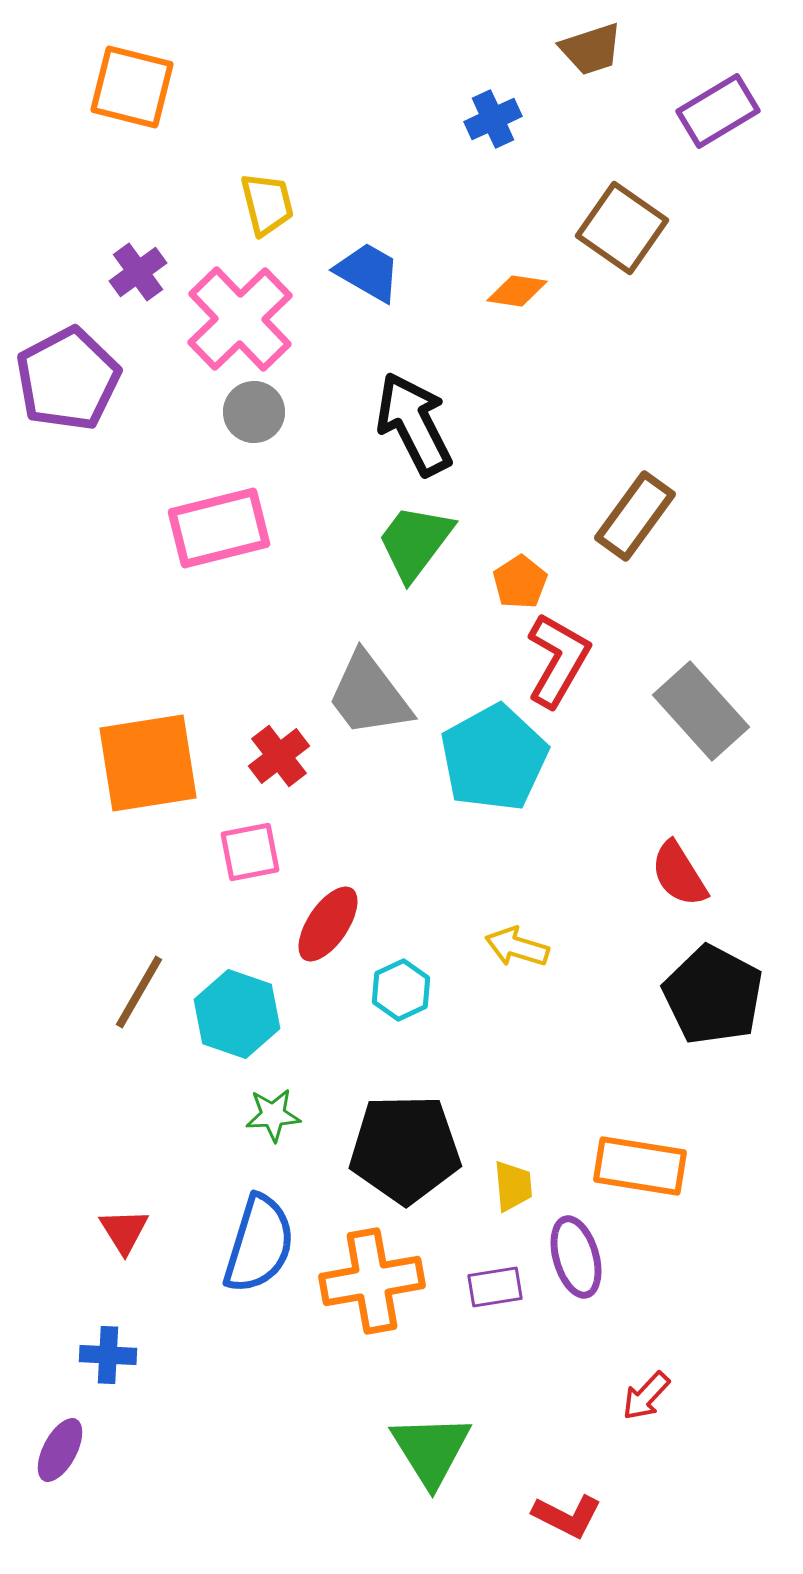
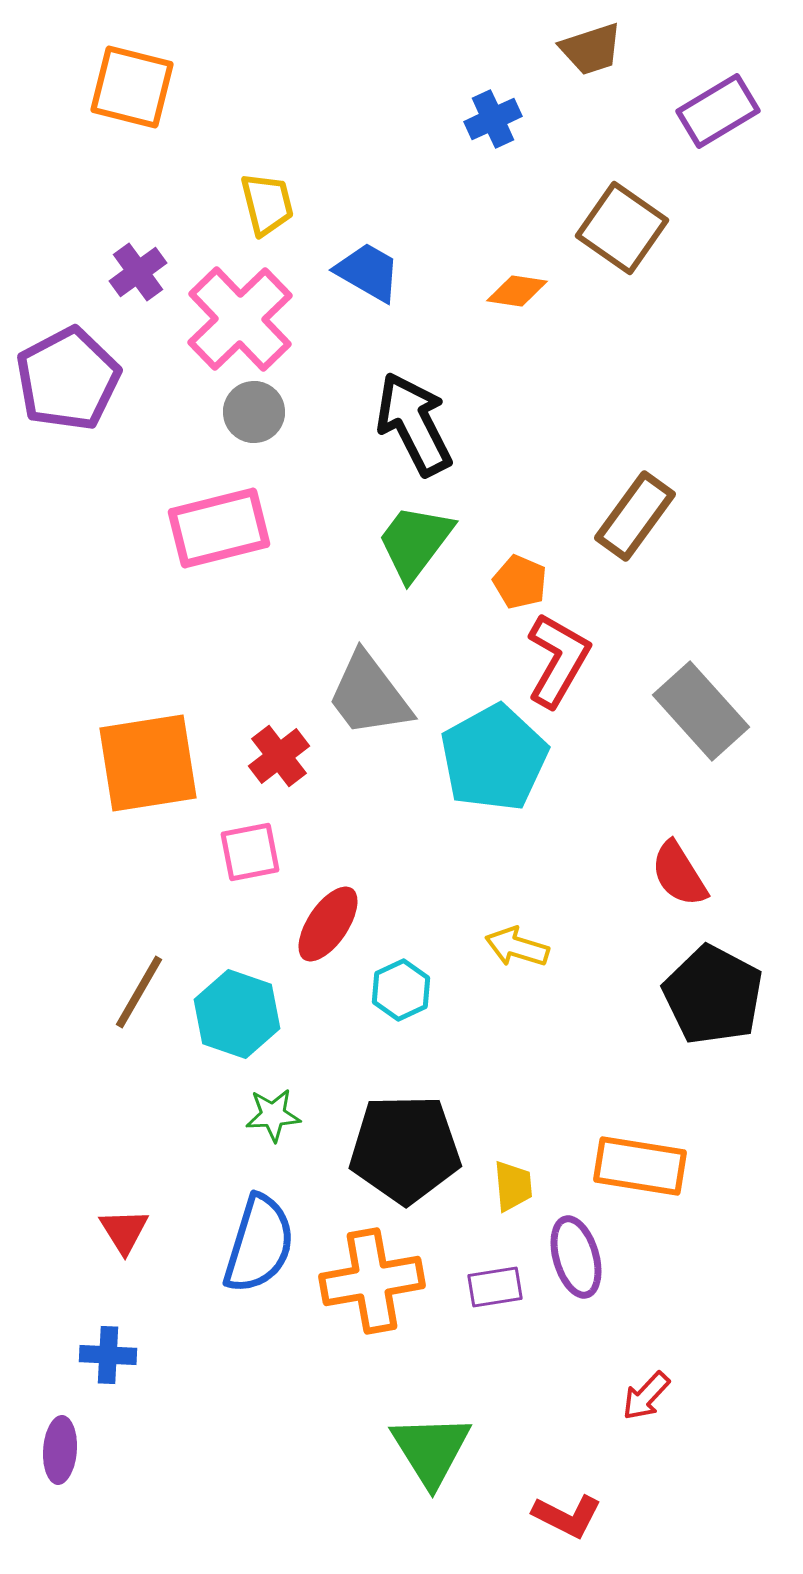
orange pentagon at (520, 582): rotated 16 degrees counterclockwise
purple ellipse at (60, 1450): rotated 24 degrees counterclockwise
